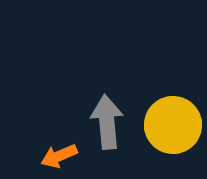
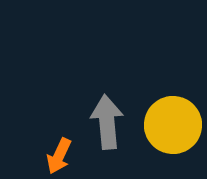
orange arrow: rotated 42 degrees counterclockwise
